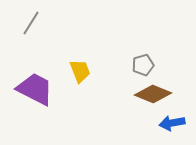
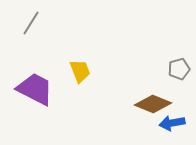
gray pentagon: moved 36 px right, 4 px down
brown diamond: moved 10 px down
